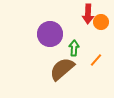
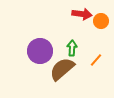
red arrow: moved 6 px left; rotated 84 degrees counterclockwise
orange circle: moved 1 px up
purple circle: moved 10 px left, 17 px down
green arrow: moved 2 px left
